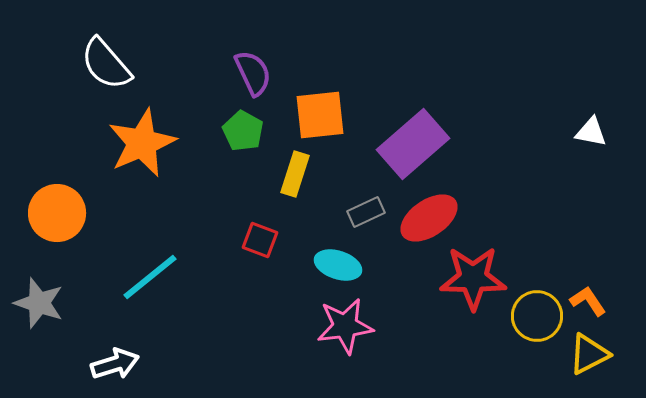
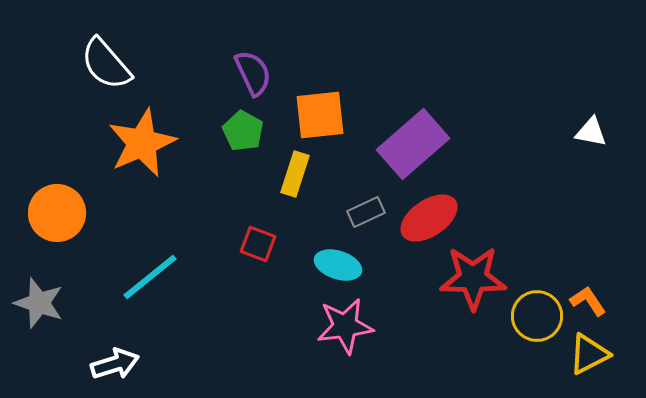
red square: moved 2 px left, 4 px down
